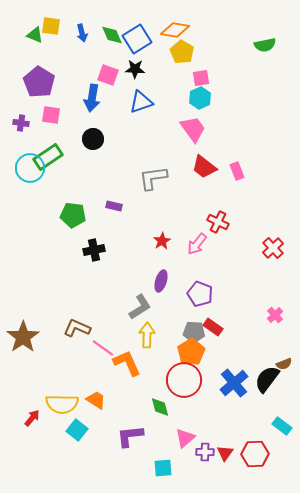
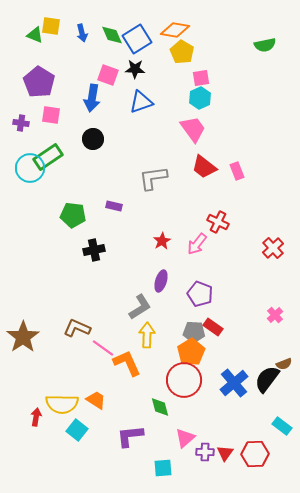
red arrow at (32, 418): moved 4 px right, 1 px up; rotated 30 degrees counterclockwise
